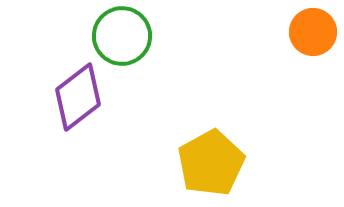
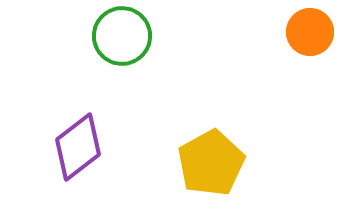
orange circle: moved 3 px left
purple diamond: moved 50 px down
